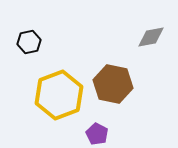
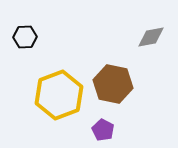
black hexagon: moved 4 px left, 5 px up; rotated 10 degrees clockwise
purple pentagon: moved 6 px right, 4 px up
